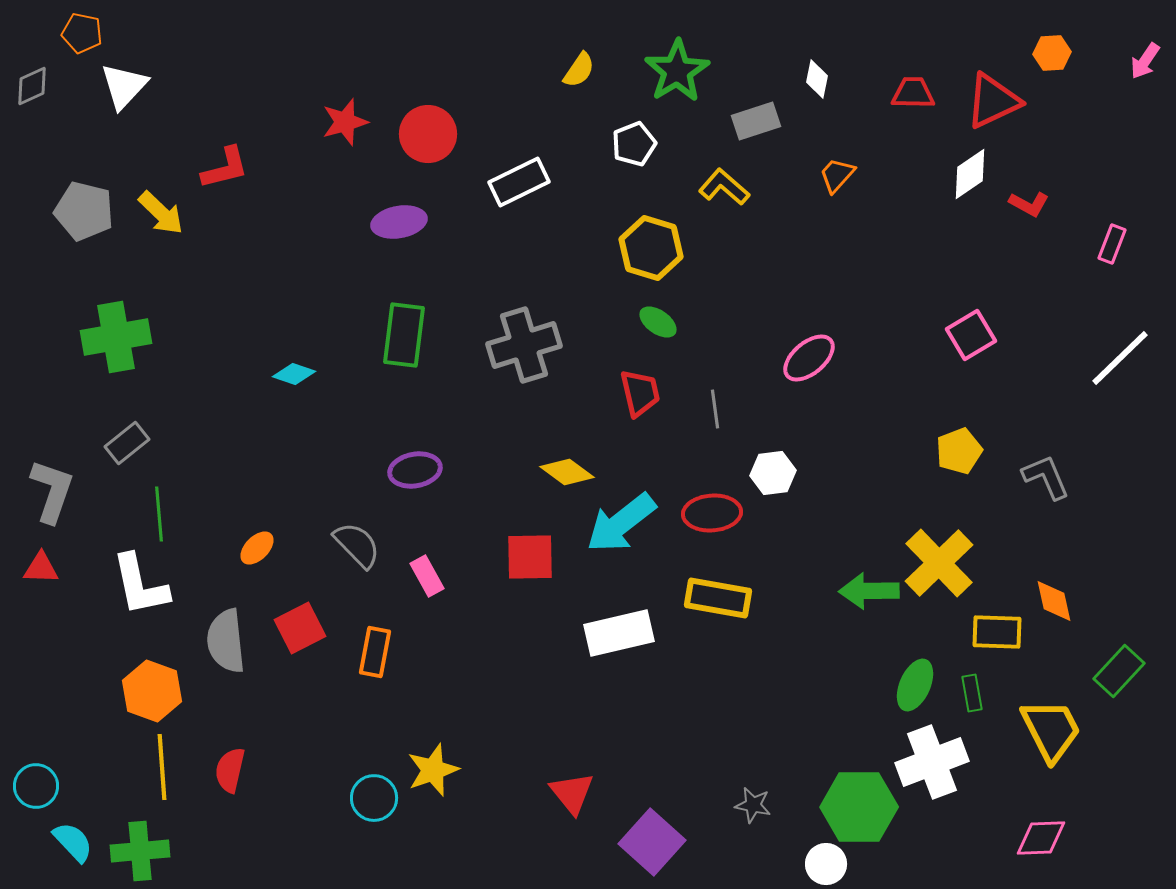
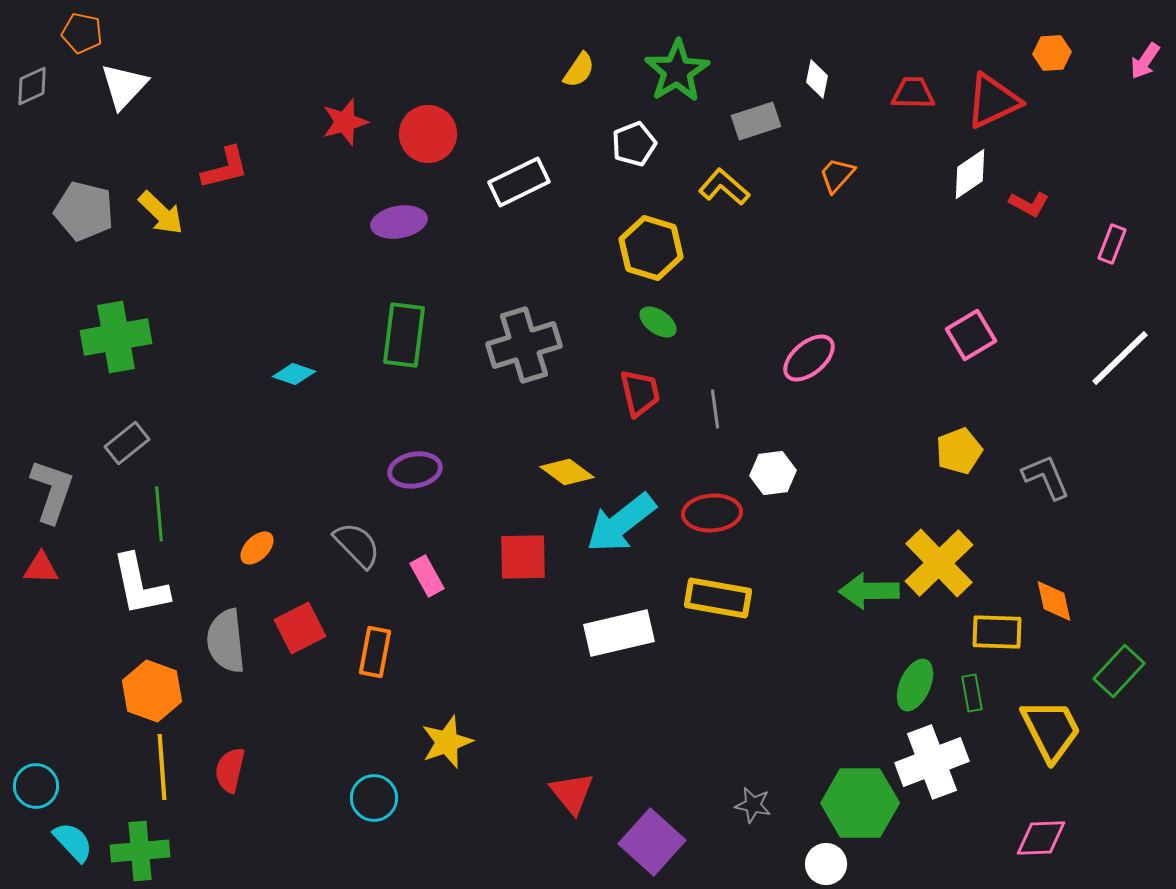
red square at (530, 557): moved 7 px left
yellow star at (433, 770): moved 14 px right, 28 px up
green hexagon at (859, 807): moved 1 px right, 4 px up
